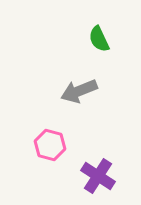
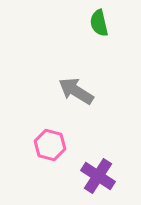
green semicircle: moved 16 px up; rotated 12 degrees clockwise
gray arrow: moved 3 px left; rotated 54 degrees clockwise
